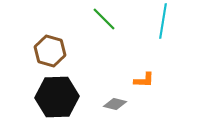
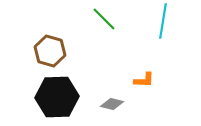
gray diamond: moved 3 px left
